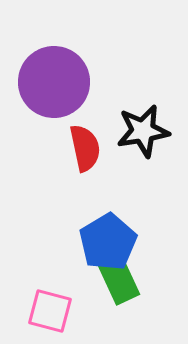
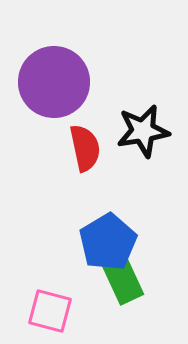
green rectangle: moved 4 px right
